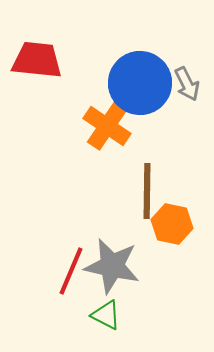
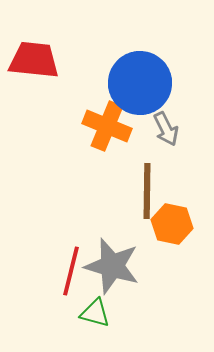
red trapezoid: moved 3 px left
gray arrow: moved 21 px left, 45 px down
orange cross: rotated 12 degrees counterclockwise
gray star: rotated 4 degrees clockwise
red line: rotated 9 degrees counterclockwise
green triangle: moved 11 px left, 2 px up; rotated 12 degrees counterclockwise
